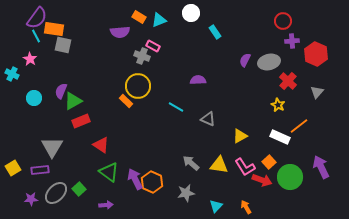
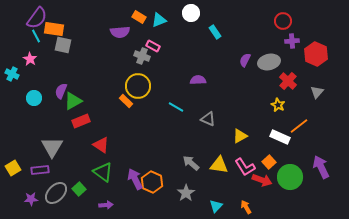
green triangle at (109, 172): moved 6 px left
gray star at (186, 193): rotated 24 degrees counterclockwise
